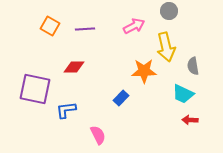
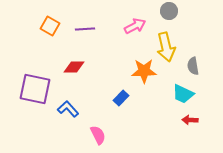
pink arrow: moved 1 px right
blue L-shape: moved 2 px right, 1 px up; rotated 55 degrees clockwise
